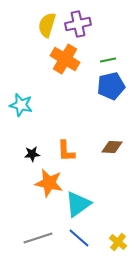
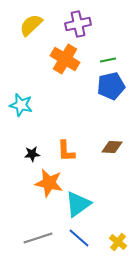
yellow semicircle: moved 16 px left; rotated 30 degrees clockwise
